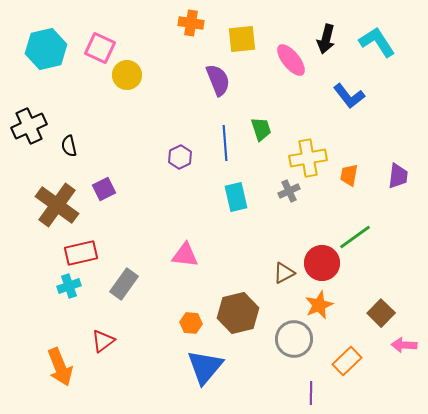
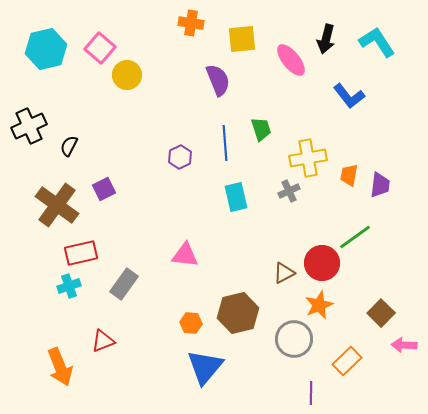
pink square: rotated 16 degrees clockwise
black semicircle: rotated 40 degrees clockwise
purple trapezoid: moved 18 px left, 9 px down
red triangle: rotated 15 degrees clockwise
